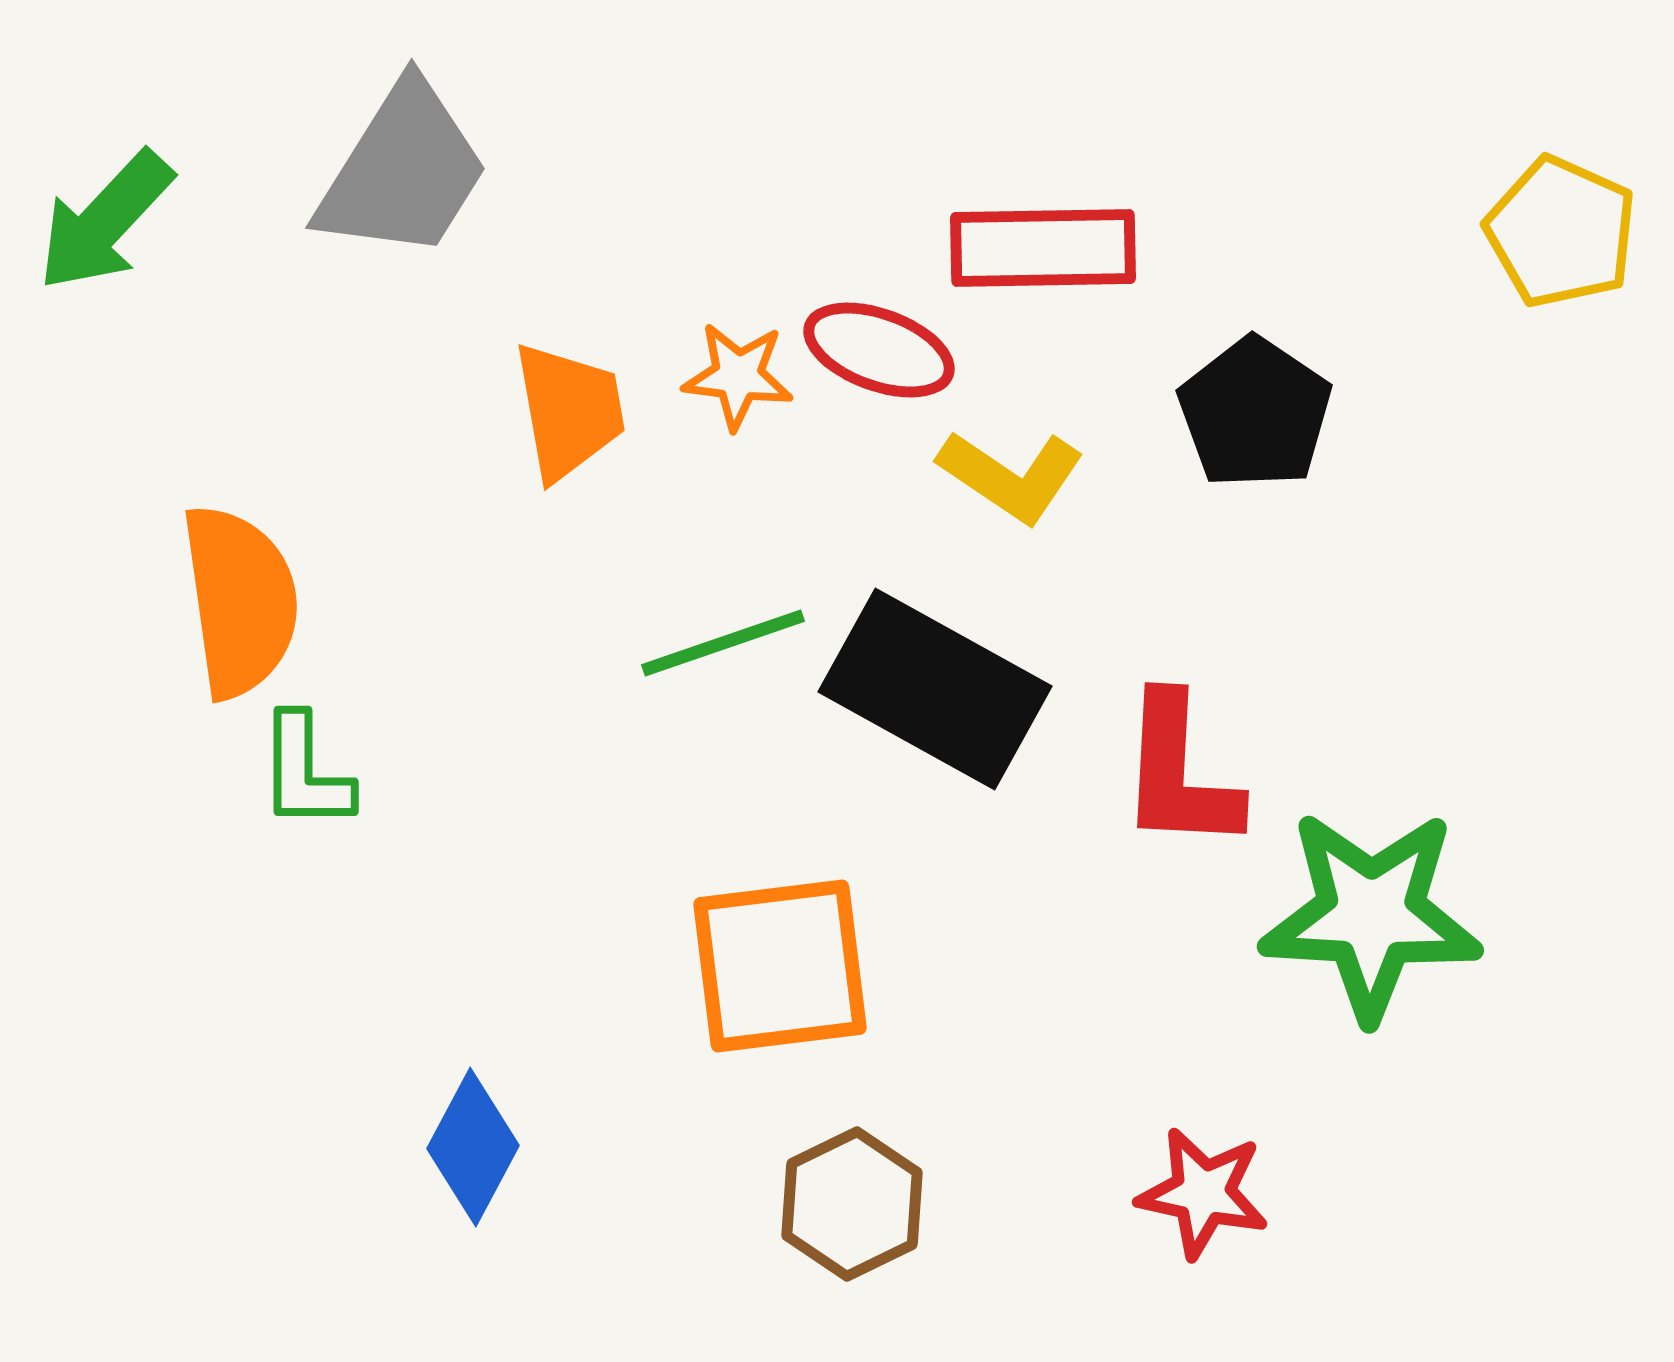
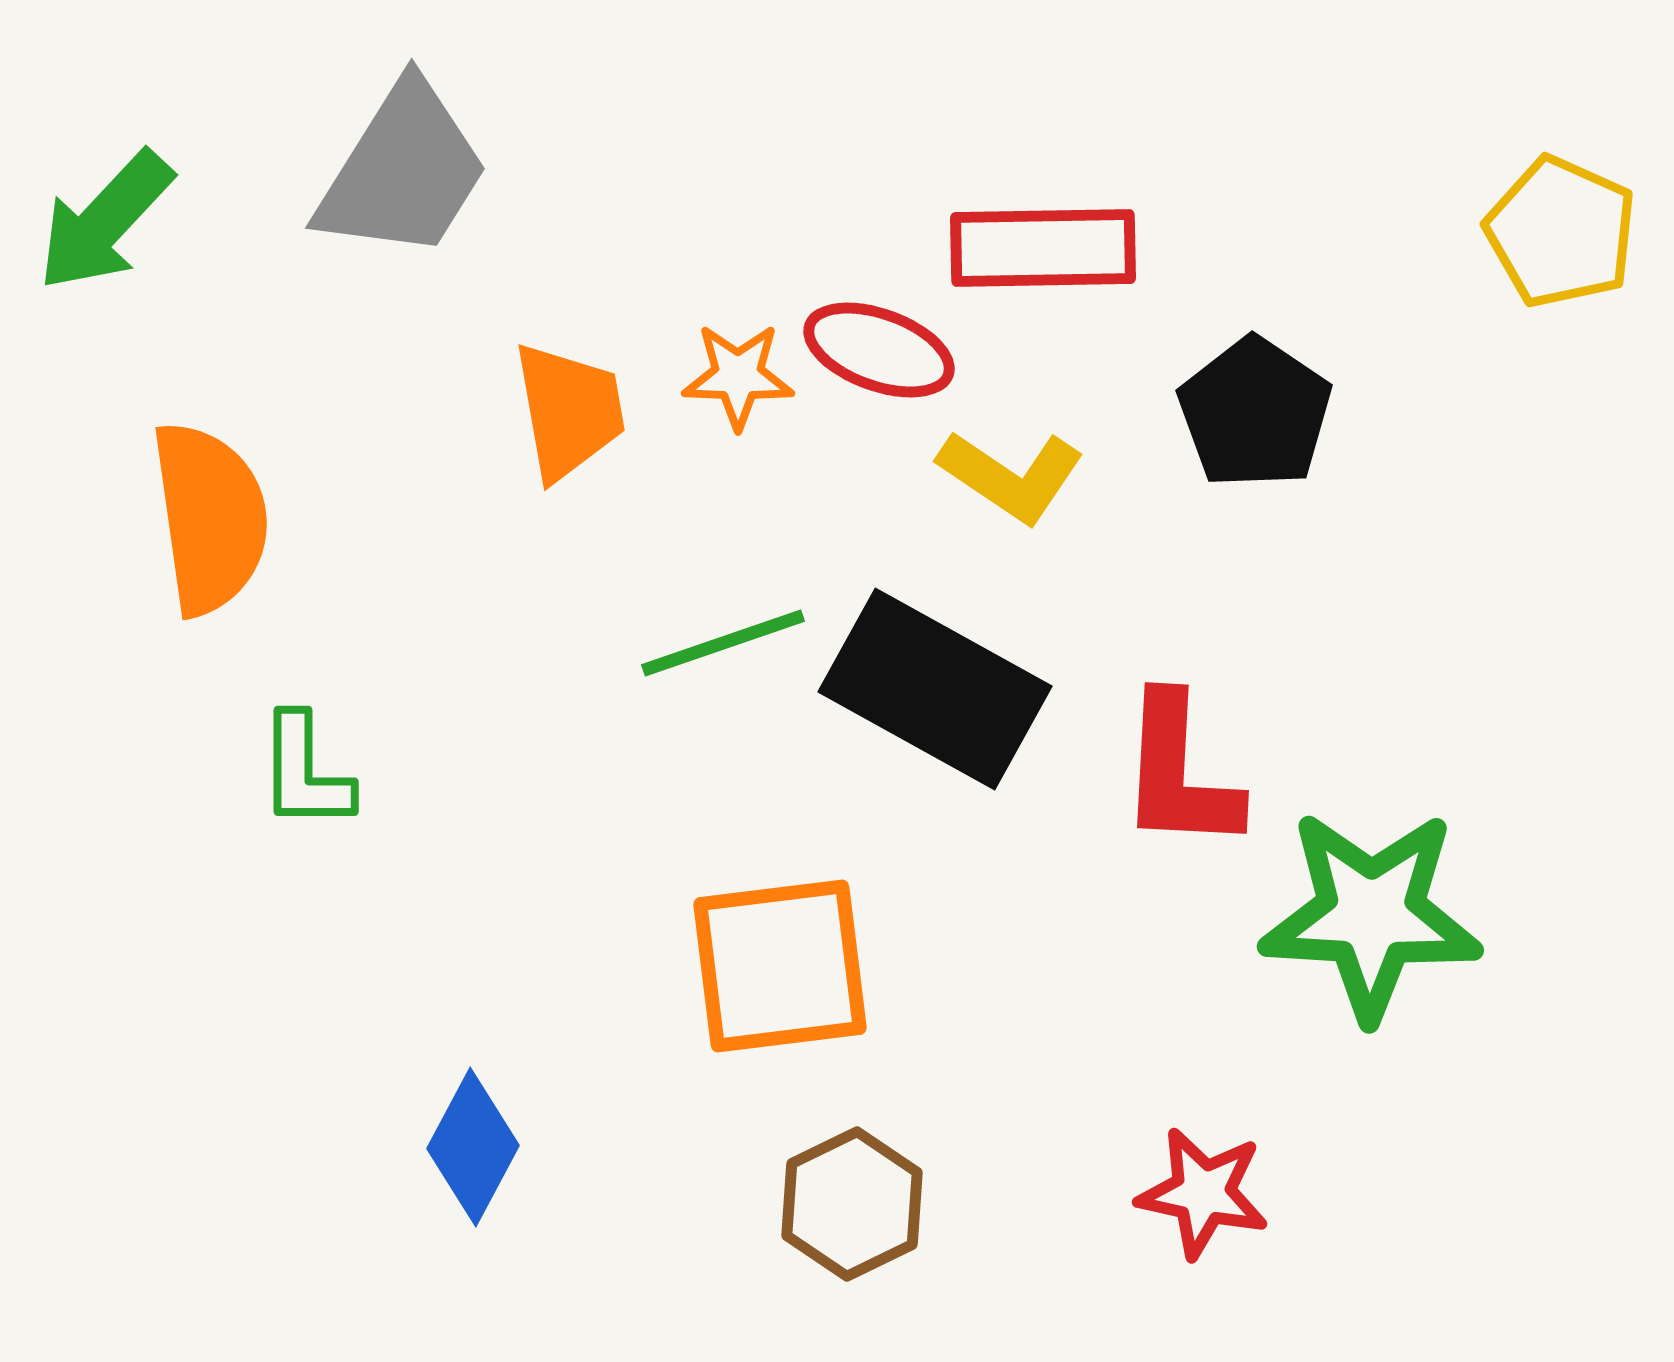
orange star: rotated 5 degrees counterclockwise
orange semicircle: moved 30 px left, 83 px up
